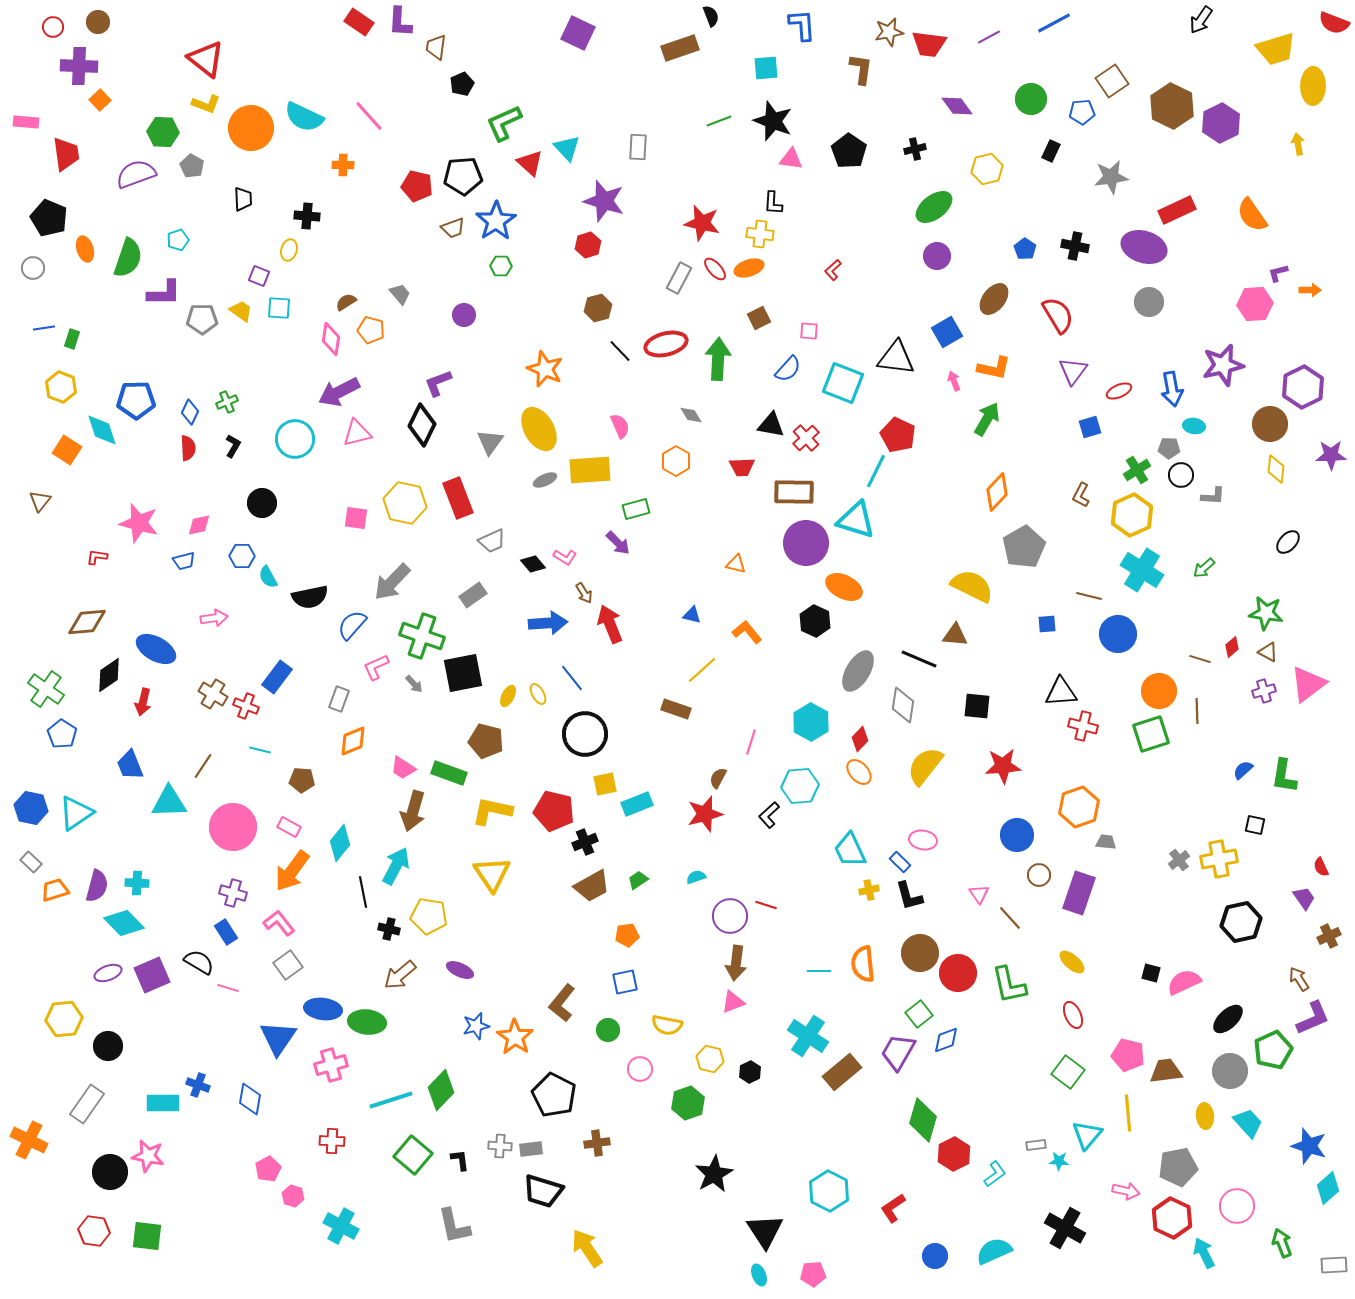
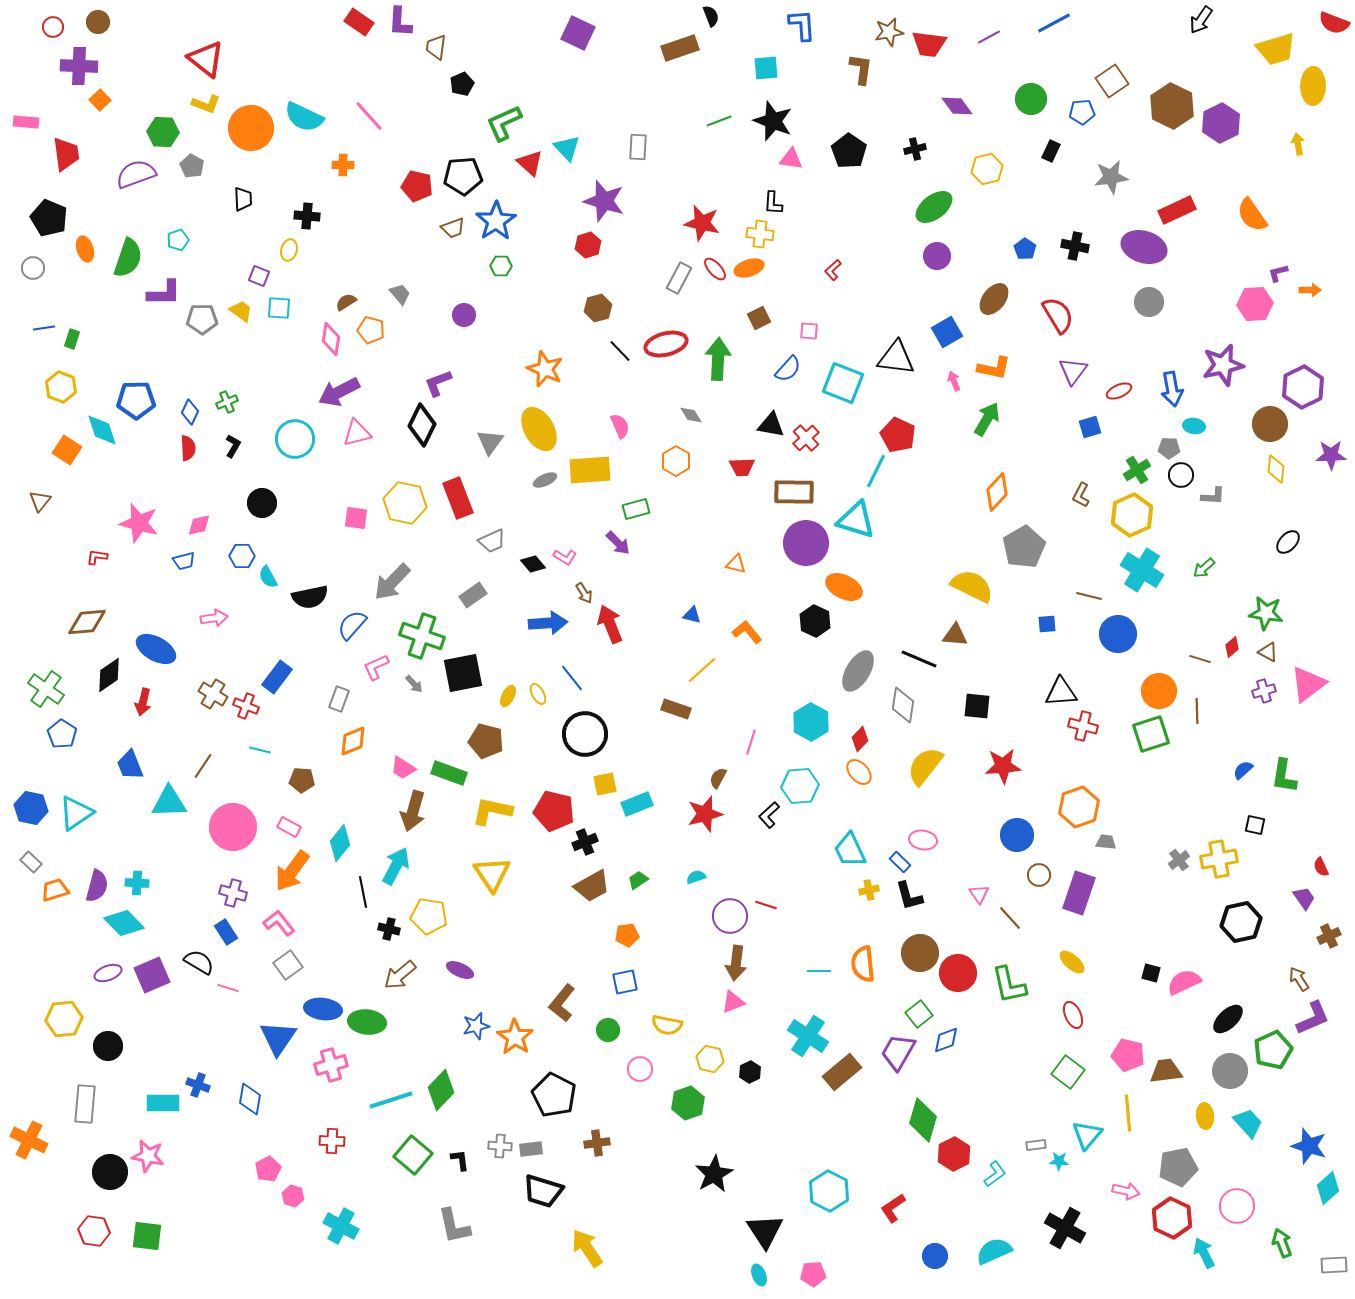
gray rectangle at (87, 1104): moved 2 px left; rotated 30 degrees counterclockwise
